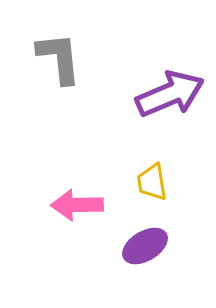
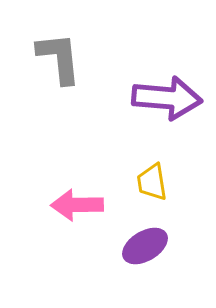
purple arrow: moved 3 px left, 4 px down; rotated 28 degrees clockwise
